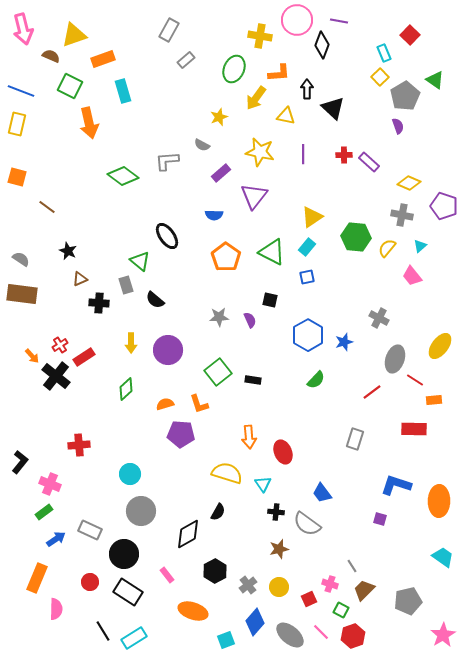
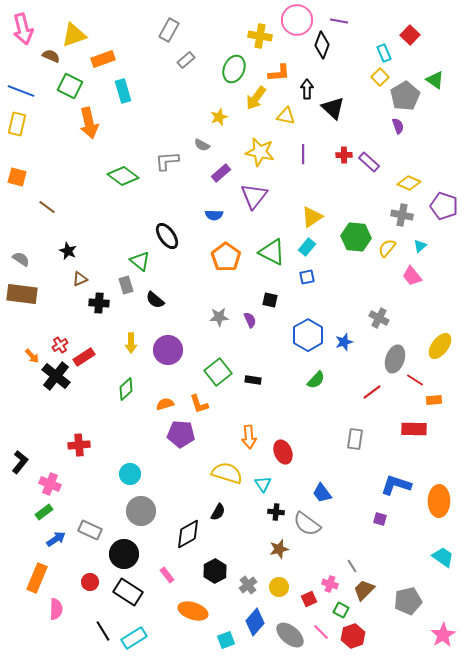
gray rectangle at (355, 439): rotated 10 degrees counterclockwise
